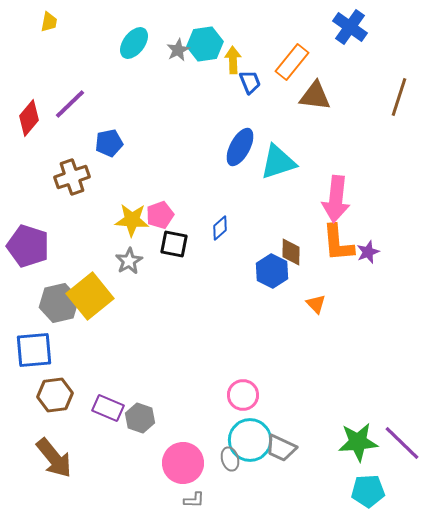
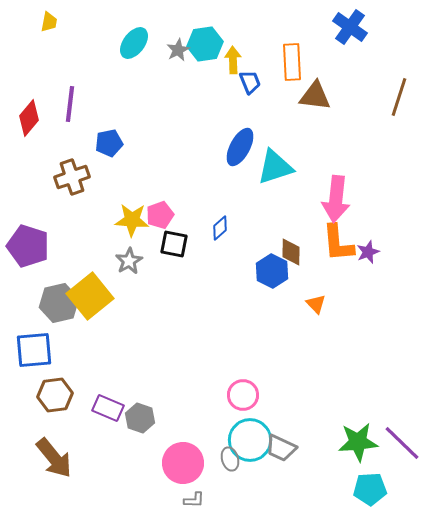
orange rectangle at (292, 62): rotated 42 degrees counterclockwise
purple line at (70, 104): rotated 39 degrees counterclockwise
cyan triangle at (278, 162): moved 3 px left, 5 px down
cyan pentagon at (368, 491): moved 2 px right, 2 px up
